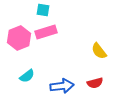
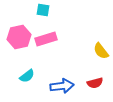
pink rectangle: moved 7 px down
pink hexagon: moved 1 px up; rotated 10 degrees clockwise
yellow semicircle: moved 2 px right
